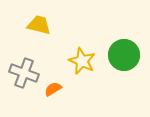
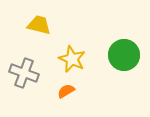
yellow star: moved 10 px left, 2 px up
orange semicircle: moved 13 px right, 2 px down
